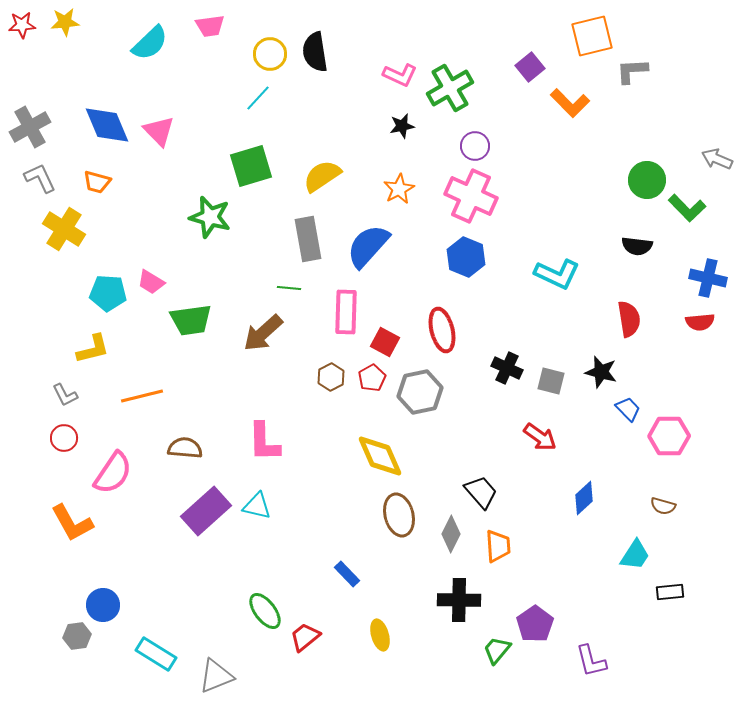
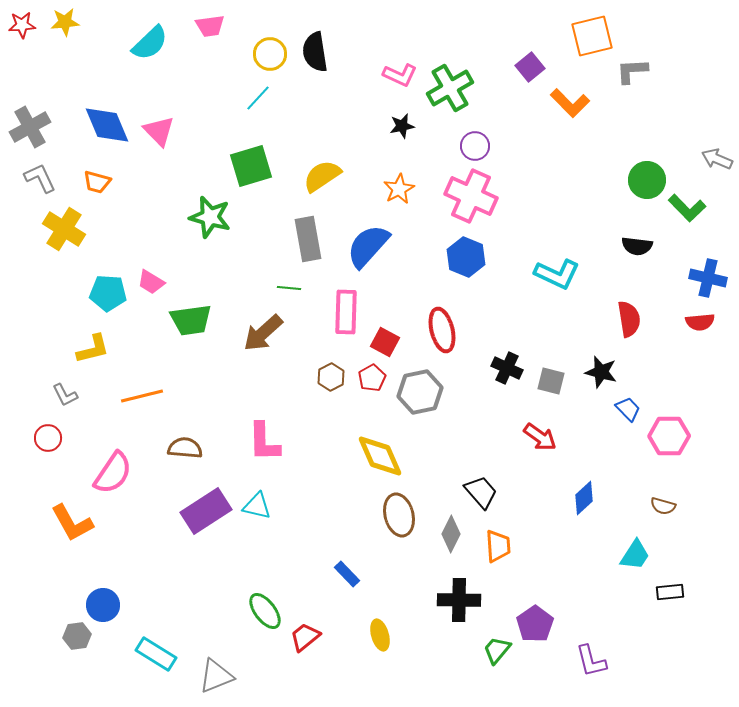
red circle at (64, 438): moved 16 px left
purple rectangle at (206, 511): rotated 9 degrees clockwise
